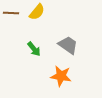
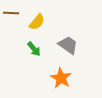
yellow semicircle: moved 10 px down
orange star: moved 2 px down; rotated 20 degrees clockwise
